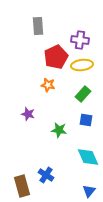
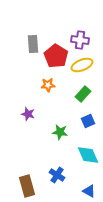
gray rectangle: moved 5 px left, 18 px down
red pentagon: moved 1 px up; rotated 15 degrees counterclockwise
yellow ellipse: rotated 15 degrees counterclockwise
orange star: rotated 16 degrees counterclockwise
blue square: moved 2 px right, 1 px down; rotated 32 degrees counterclockwise
green star: moved 1 px right, 2 px down
cyan diamond: moved 2 px up
blue cross: moved 11 px right
brown rectangle: moved 5 px right
blue triangle: rotated 40 degrees counterclockwise
